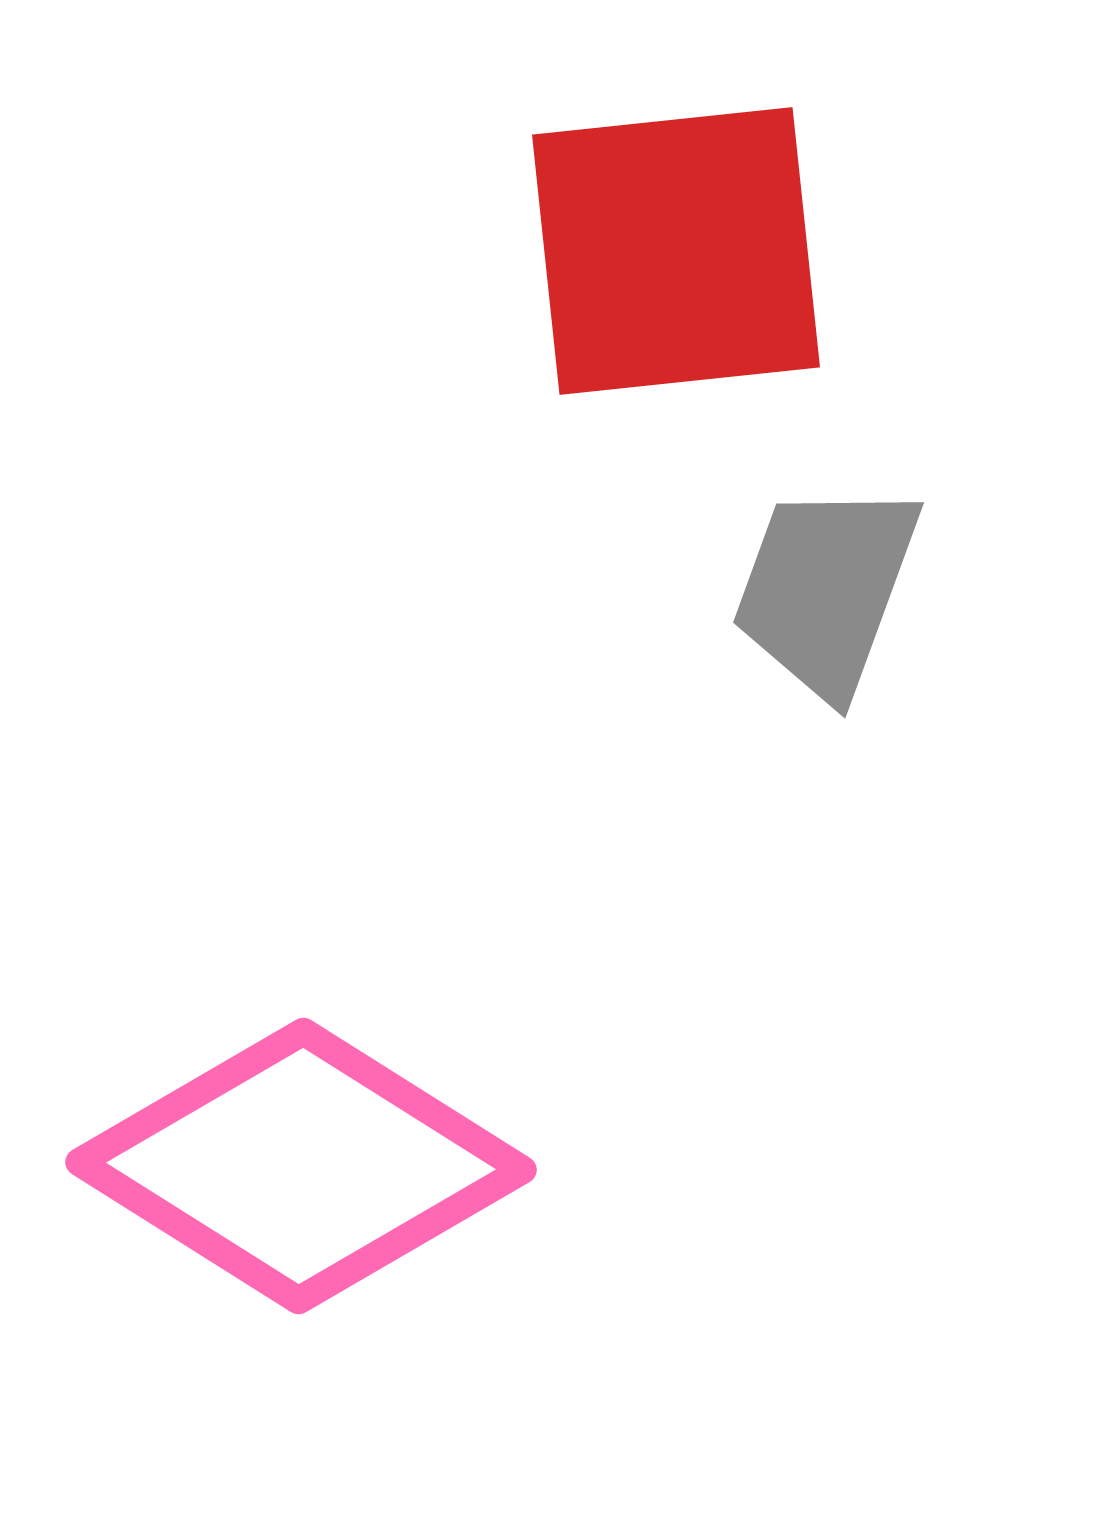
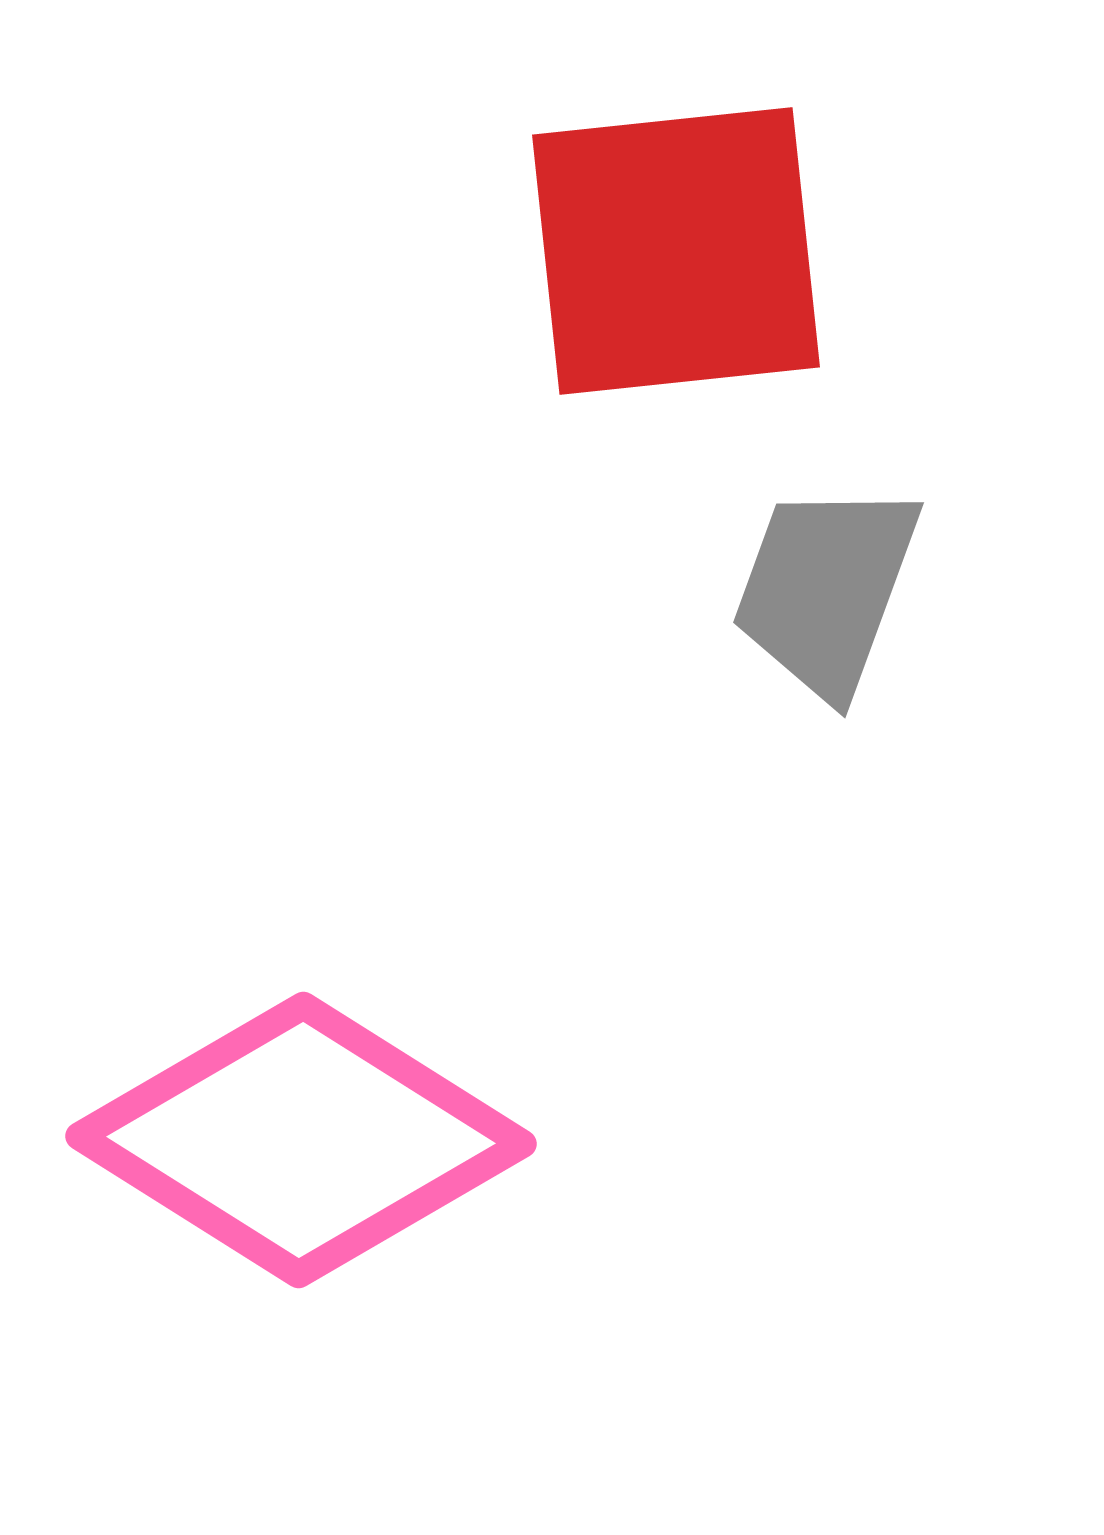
pink diamond: moved 26 px up
